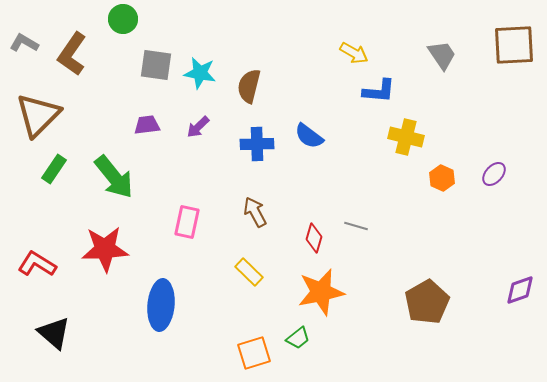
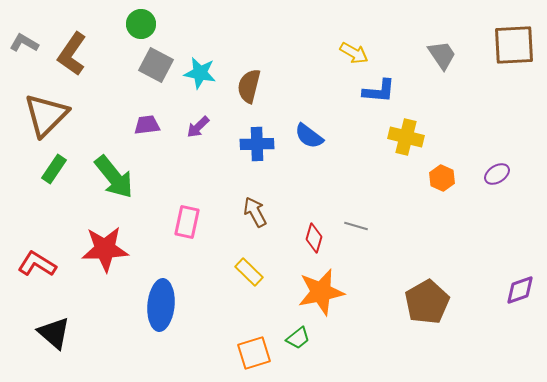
green circle: moved 18 px right, 5 px down
gray square: rotated 20 degrees clockwise
brown triangle: moved 8 px right
purple ellipse: moved 3 px right; rotated 15 degrees clockwise
